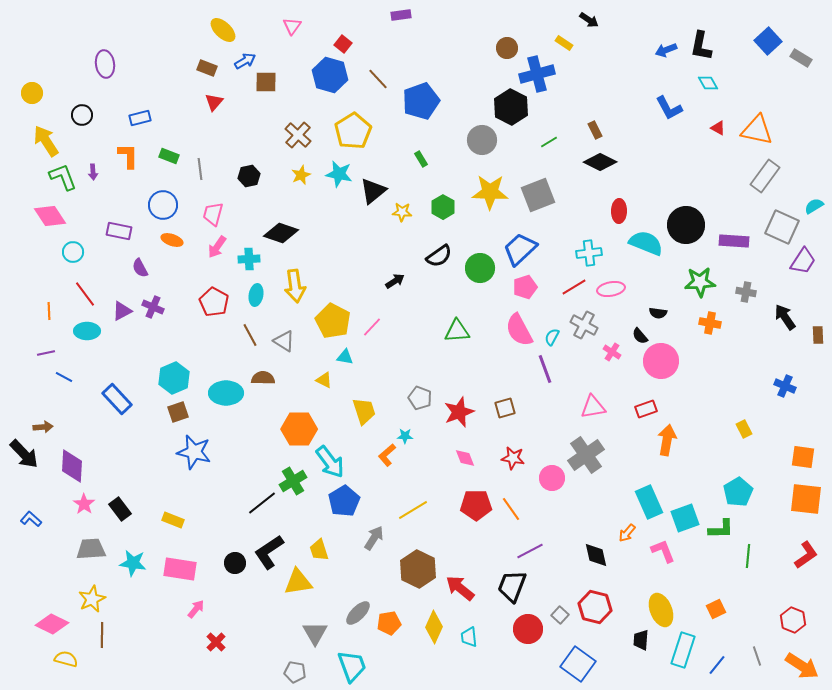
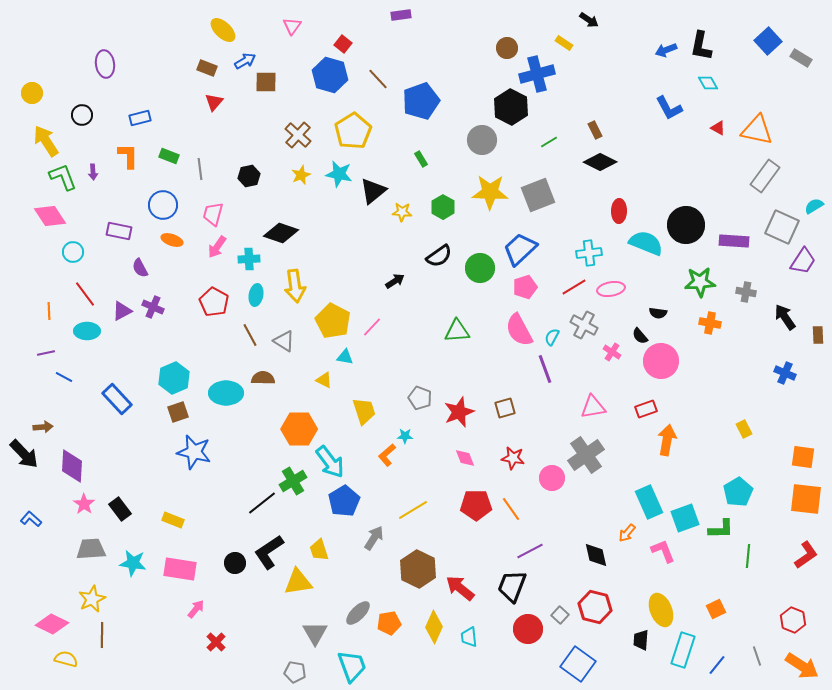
blue cross at (785, 386): moved 13 px up
